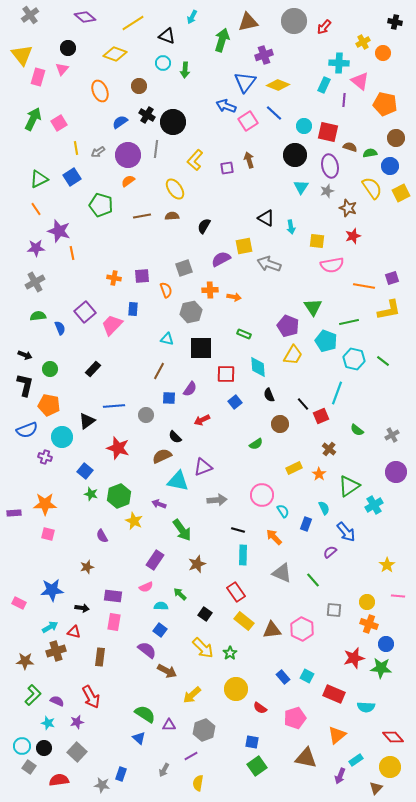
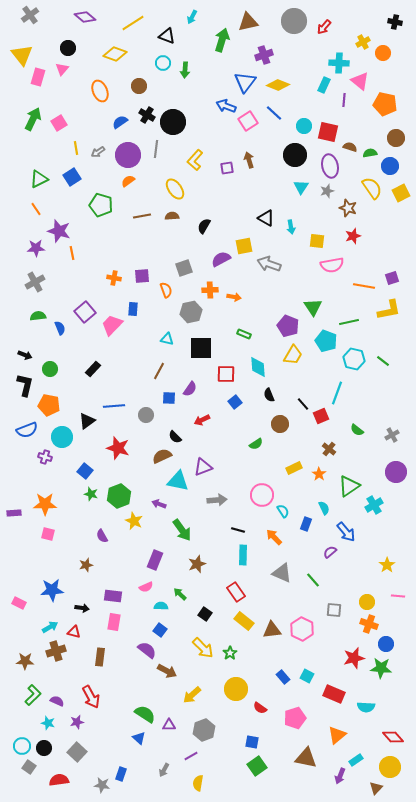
purple rectangle at (155, 560): rotated 12 degrees counterclockwise
brown star at (87, 567): moved 1 px left, 2 px up
